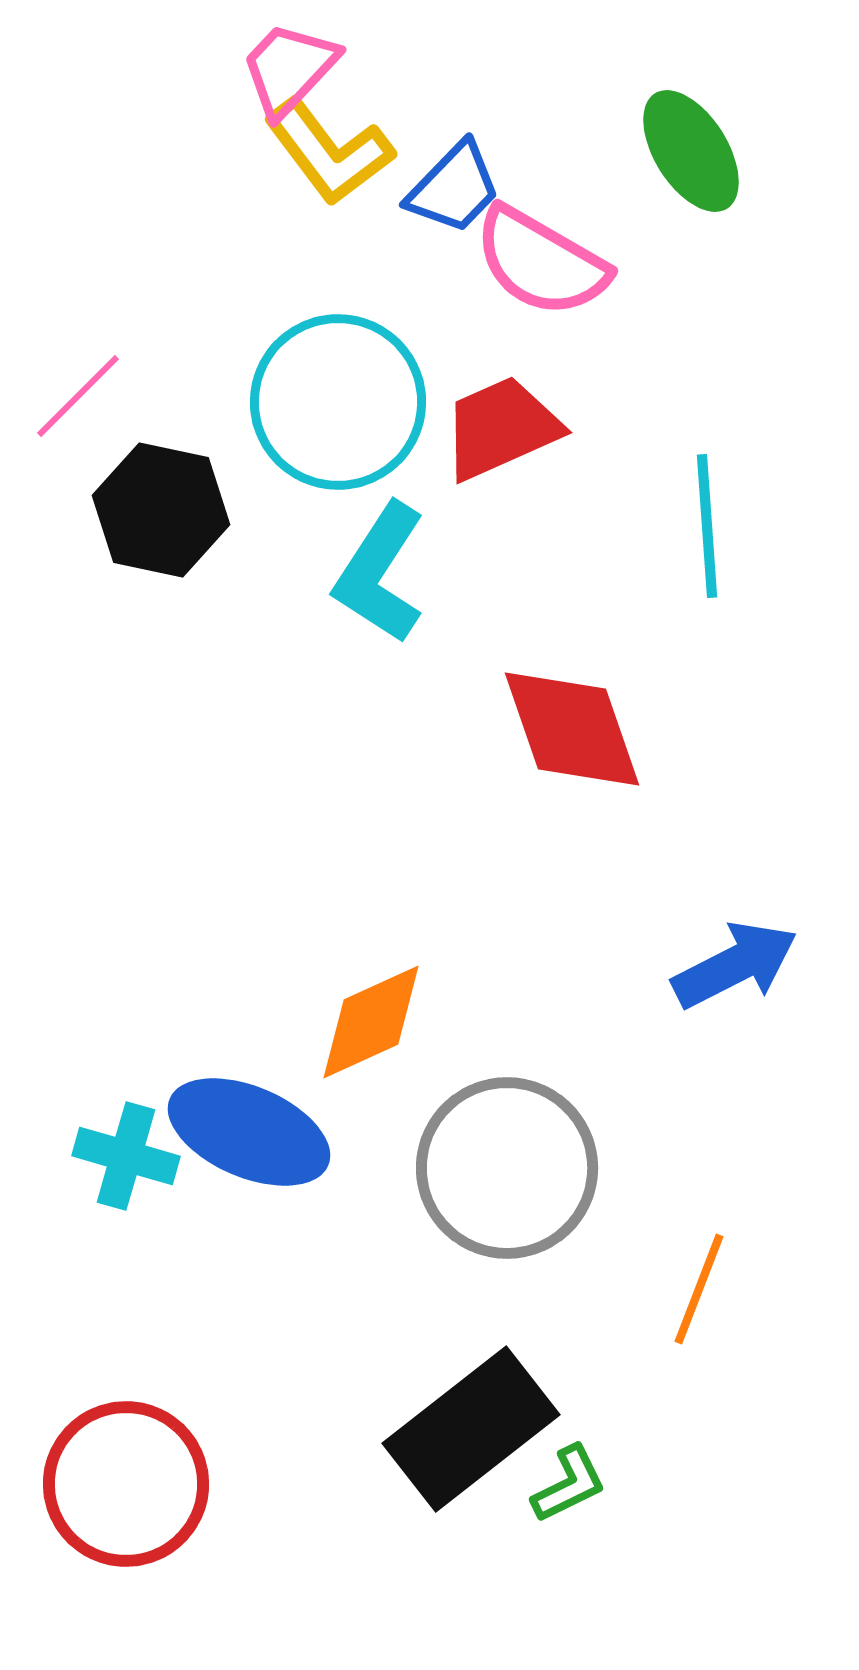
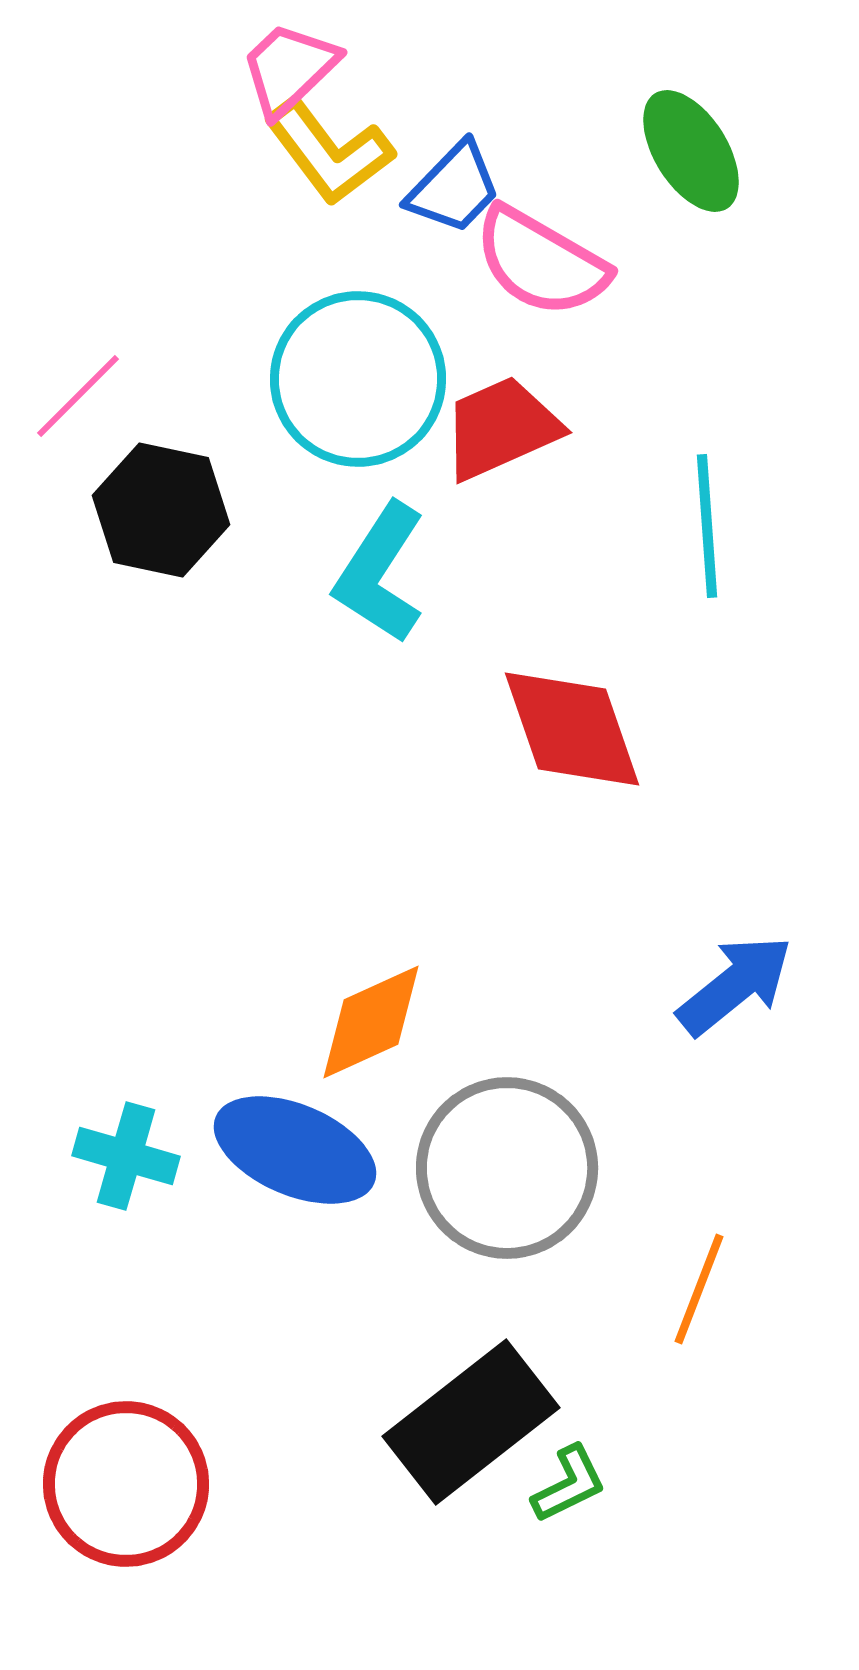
pink trapezoid: rotated 3 degrees clockwise
cyan circle: moved 20 px right, 23 px up
blue arrow: moved 20 px down; rotated 12 degrees counterclockwise
blue ellipse: moved 46 px right, 18 px down
black rectangle: moved 7 px up
